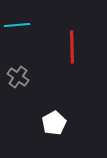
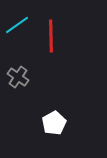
cyan line: rotated 30 degrees counterclockwise
red line: moved 21 px left, 11 px up
